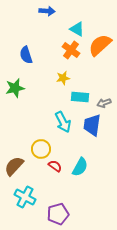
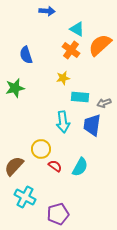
cyan arrow: rotated 20 degrees clockwise
